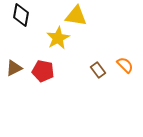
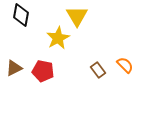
yellow triangle: moved 1 px right; rotated 50 degrees clockwise
